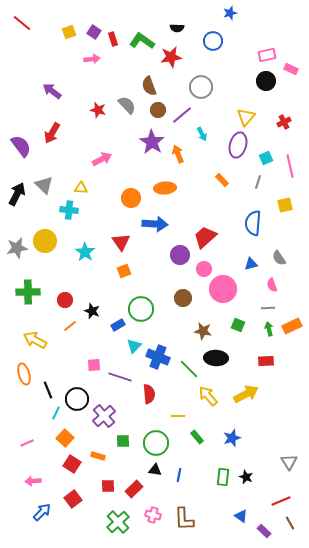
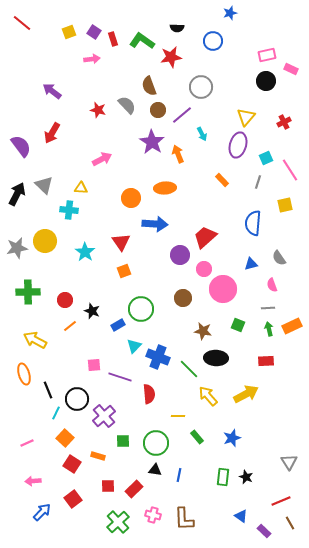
pink line at (290, 166): moved 4 px down; rotated 20 degrees counterclockwise
